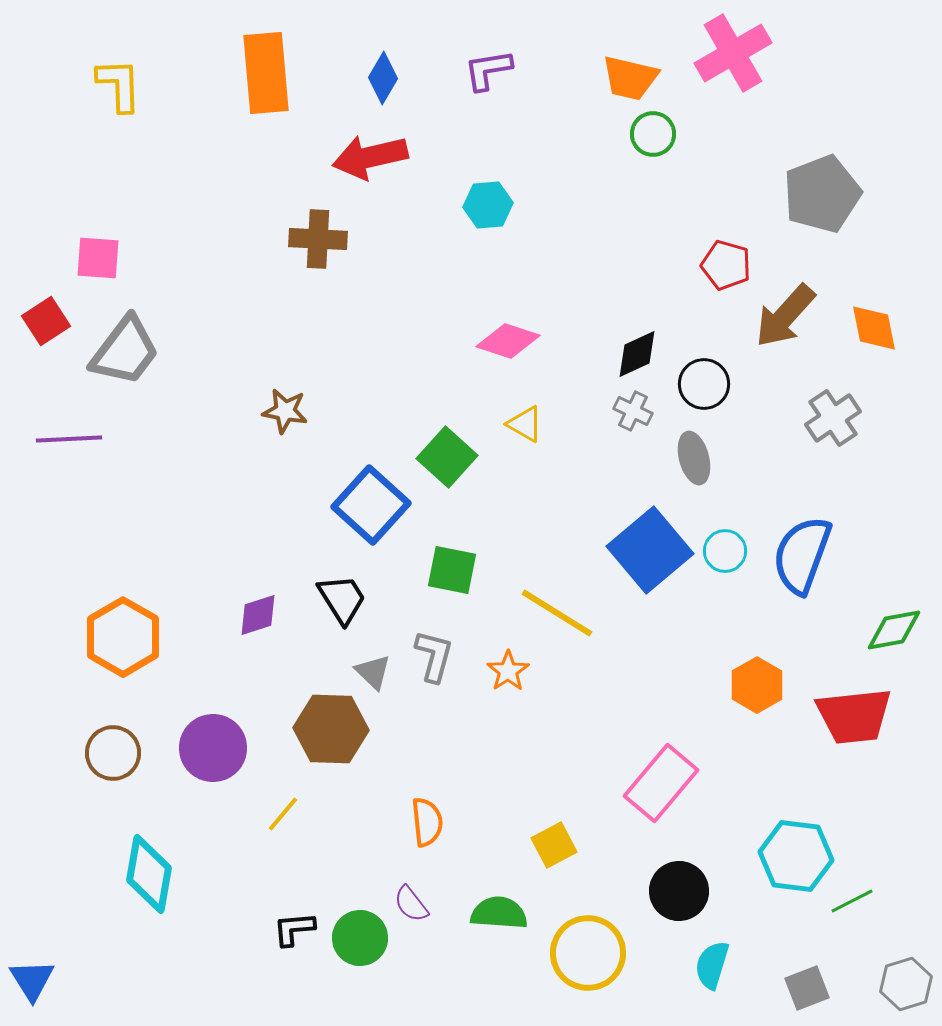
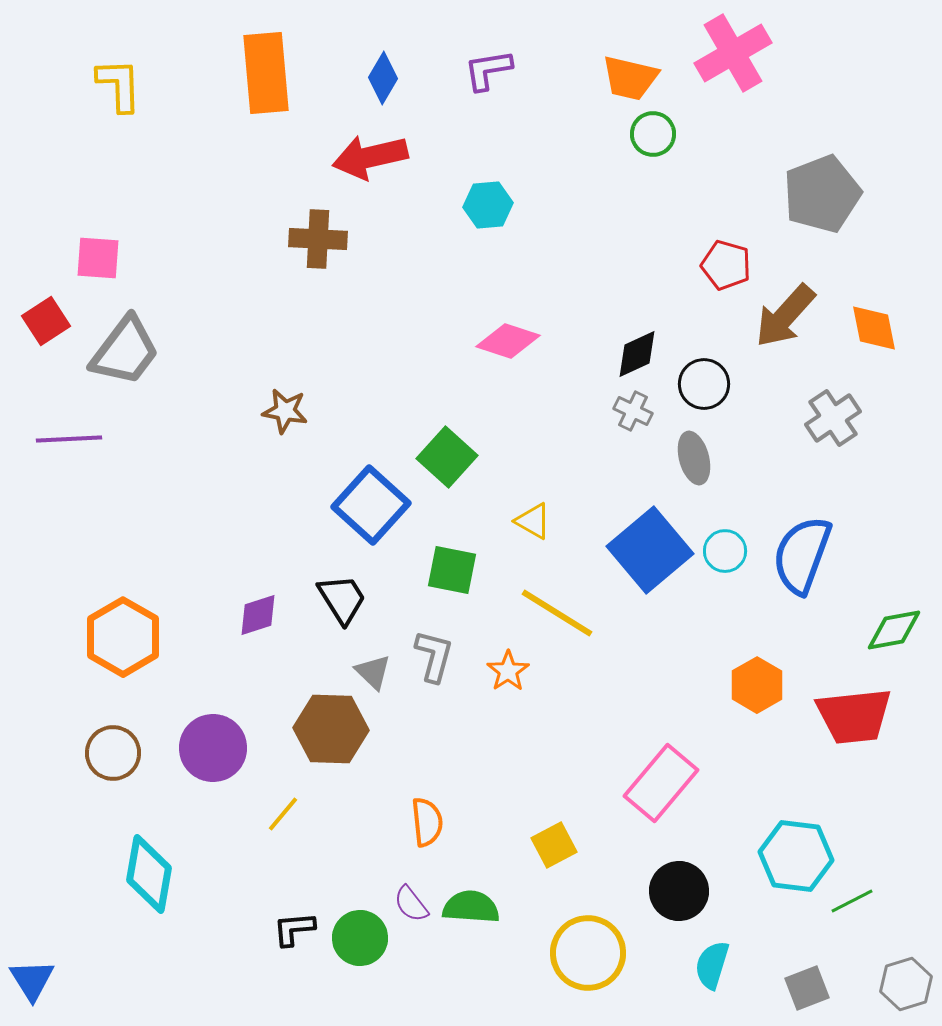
yellow triangle at (525, 424): moved 8 px right, 97 px down
green semicircle at (499, 913): moved 28 px left, 6 px up
